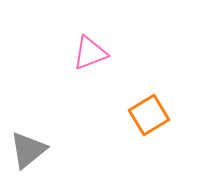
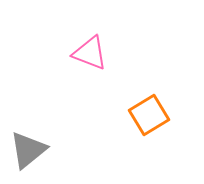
pink triangle: rotated 42 degrees clockwise
